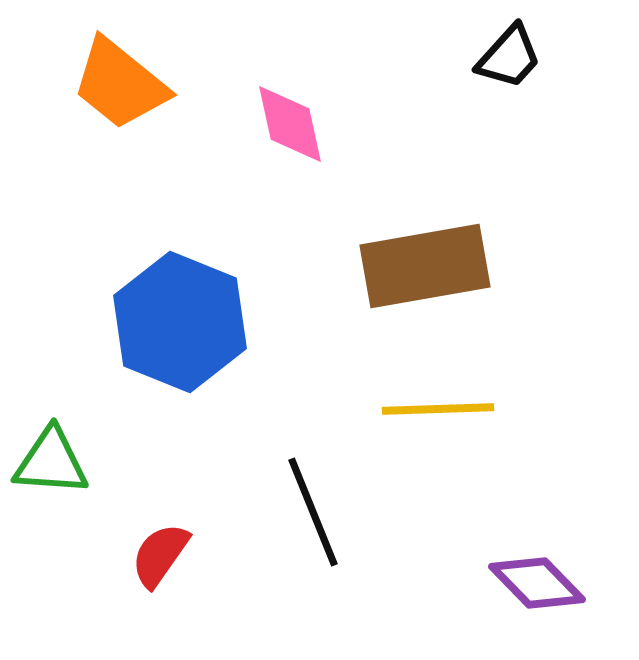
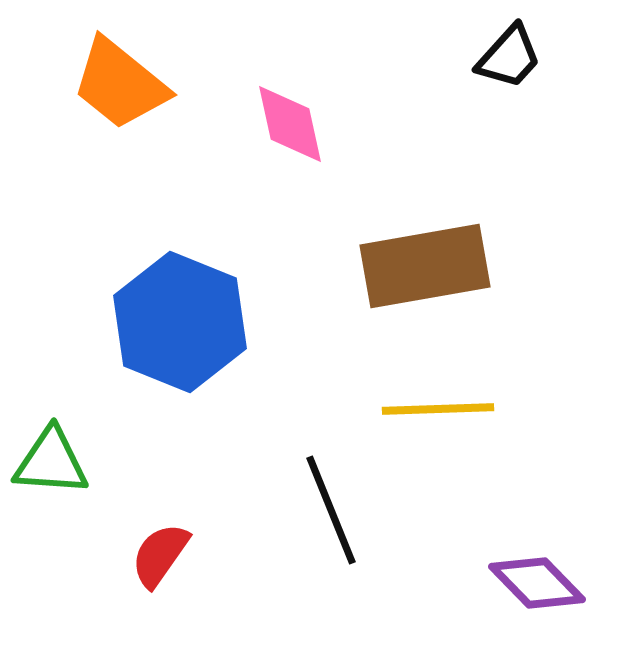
black line: moved 18 px right, 2 px up
